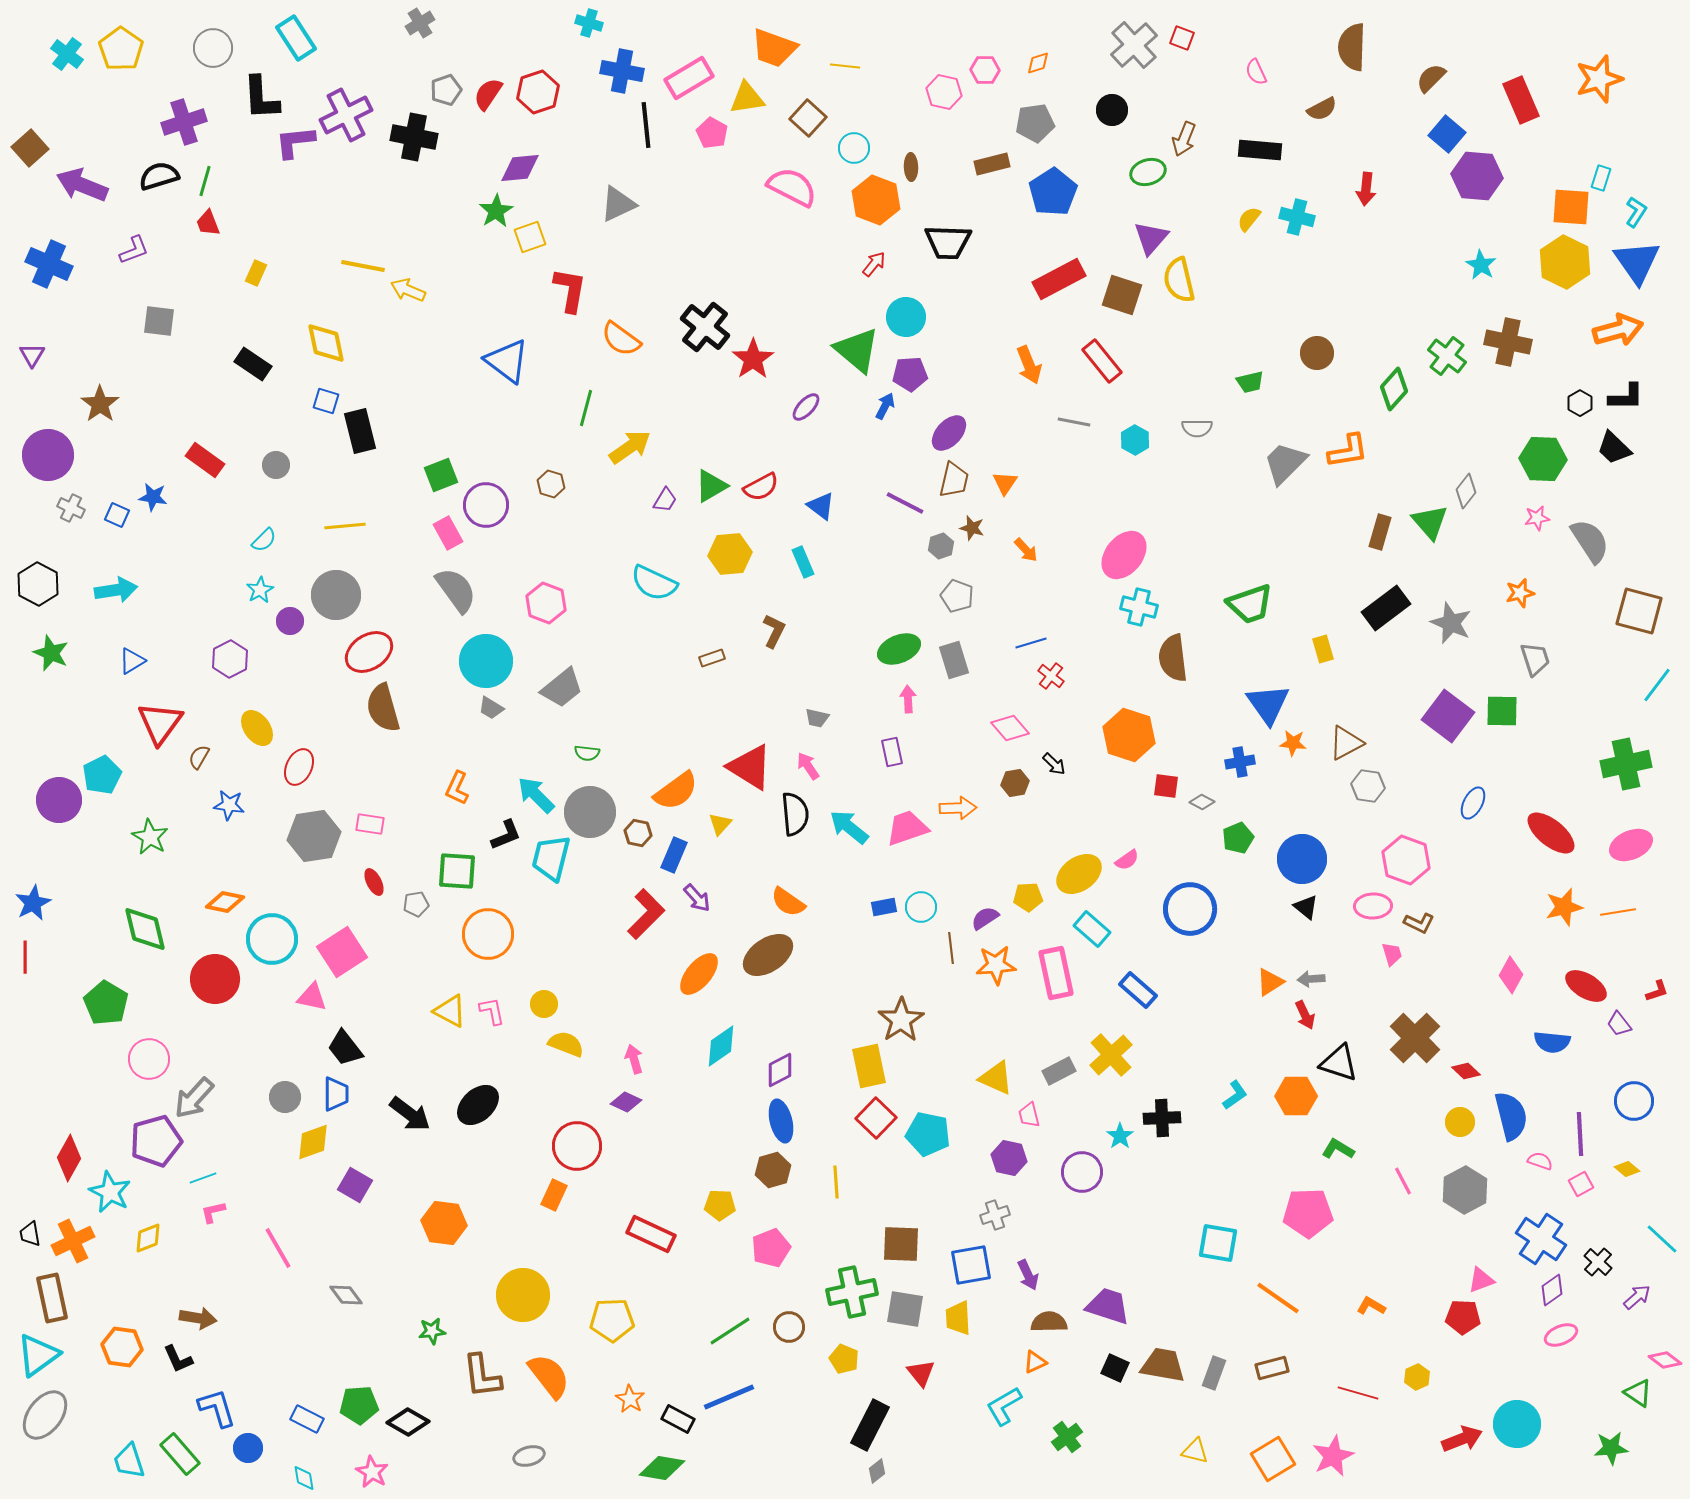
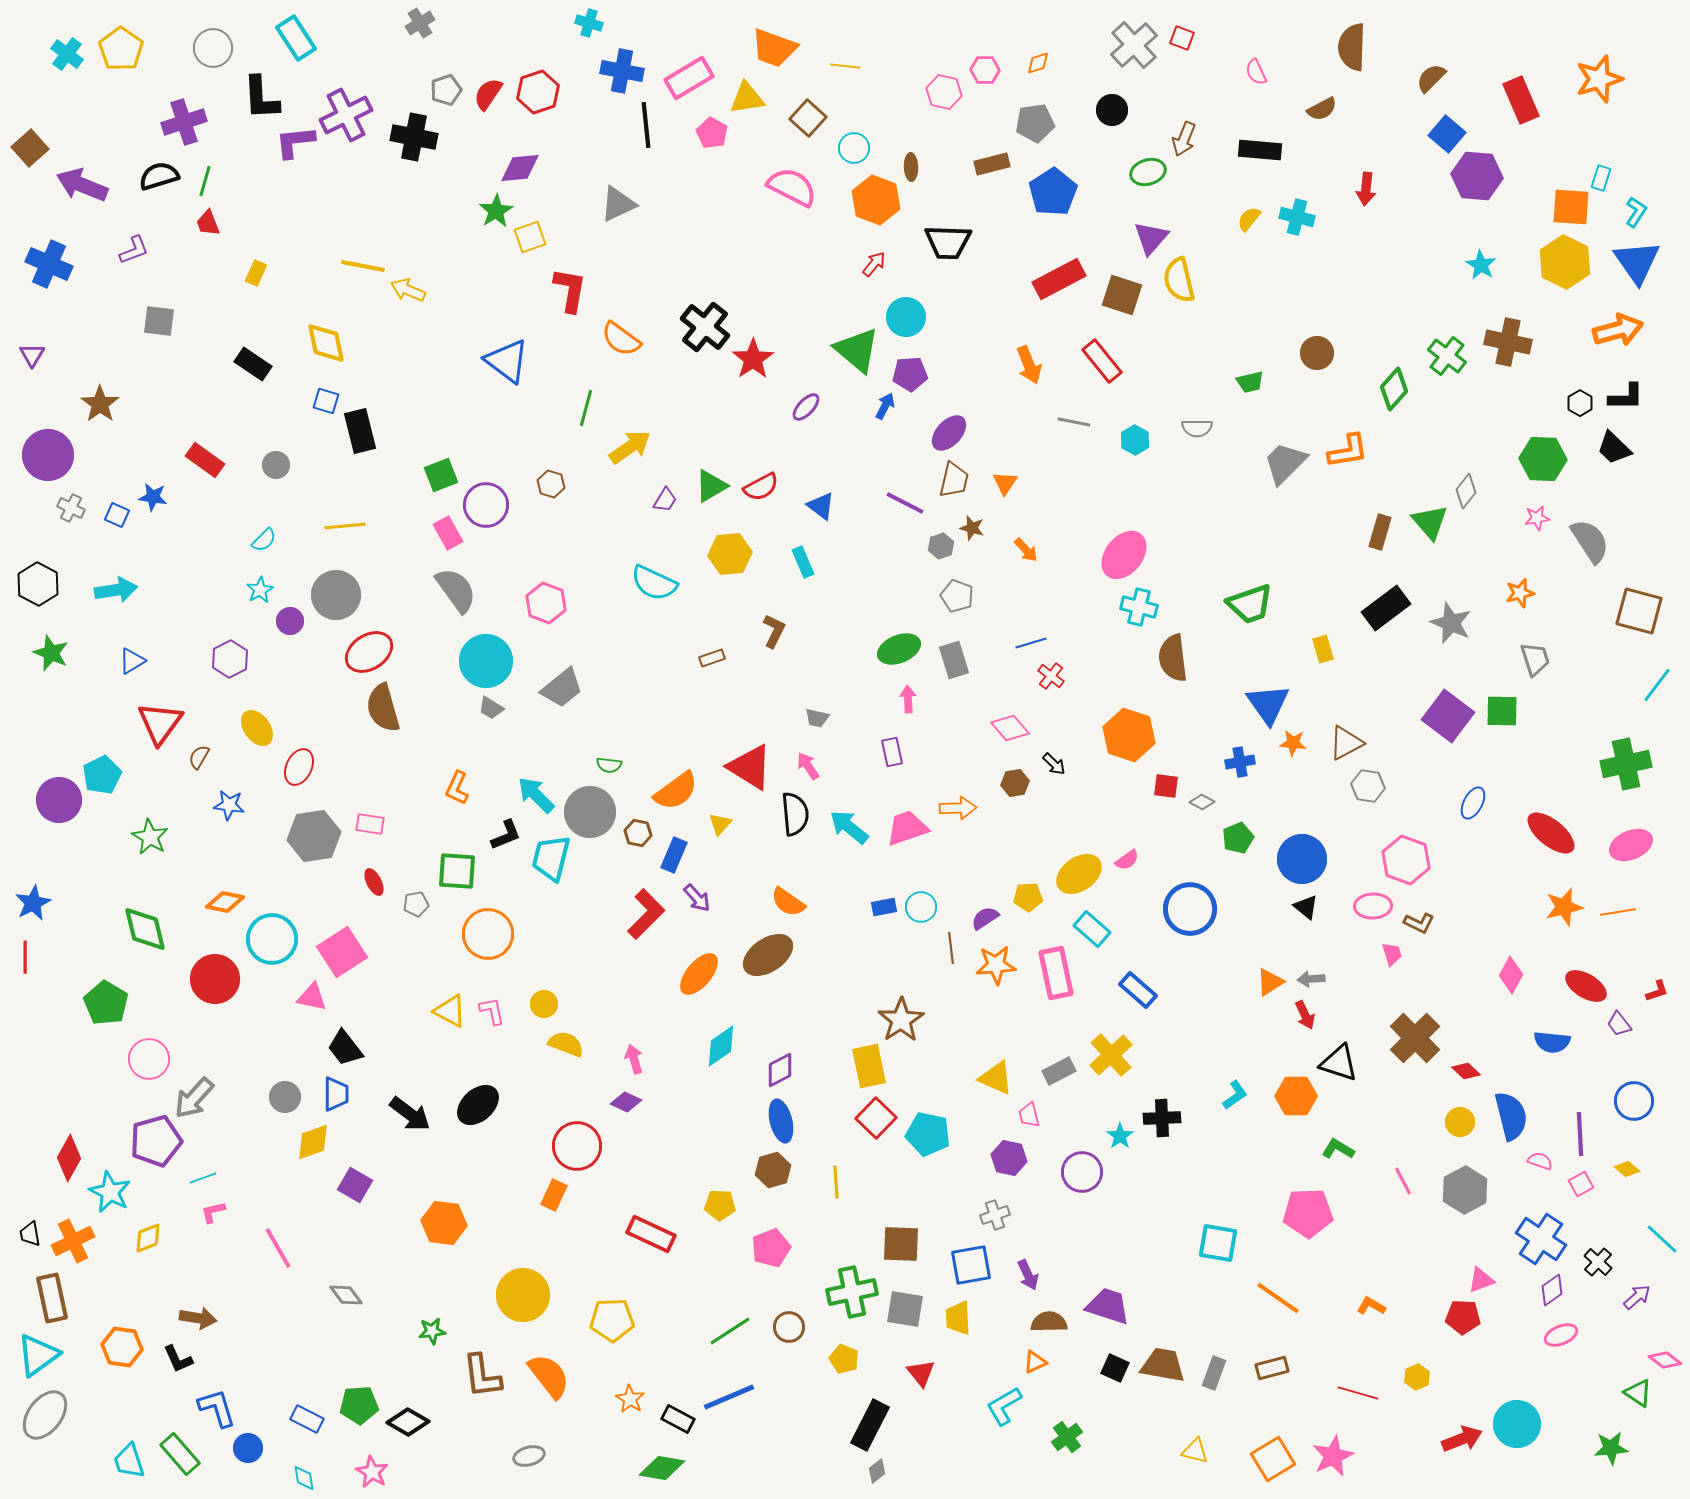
green semicircle at (587, 753): moved 22 px right, 12 px down
